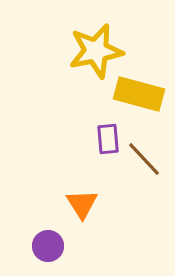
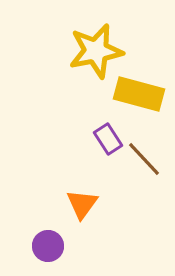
purple rectangle: rotated 28 degrees counterclockwise
orange triangle: rotated 8 degrees clockwise
